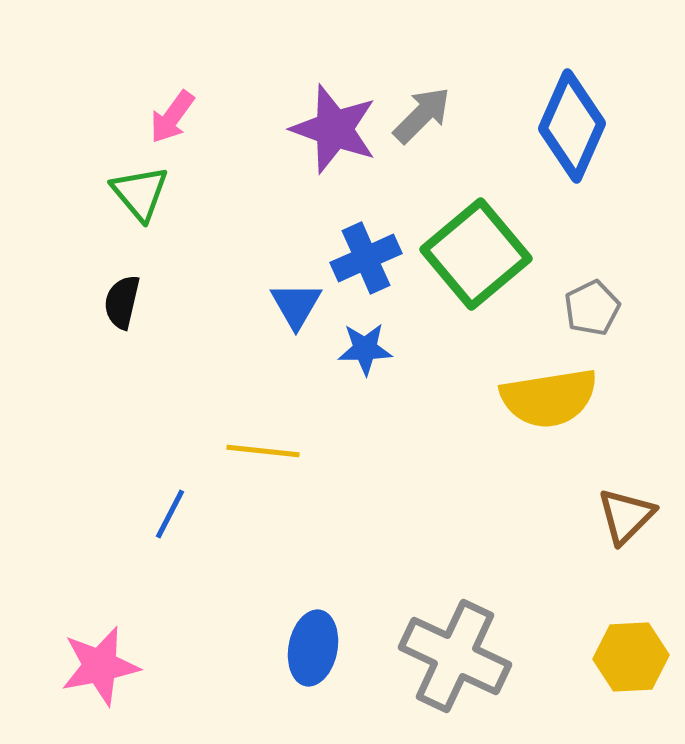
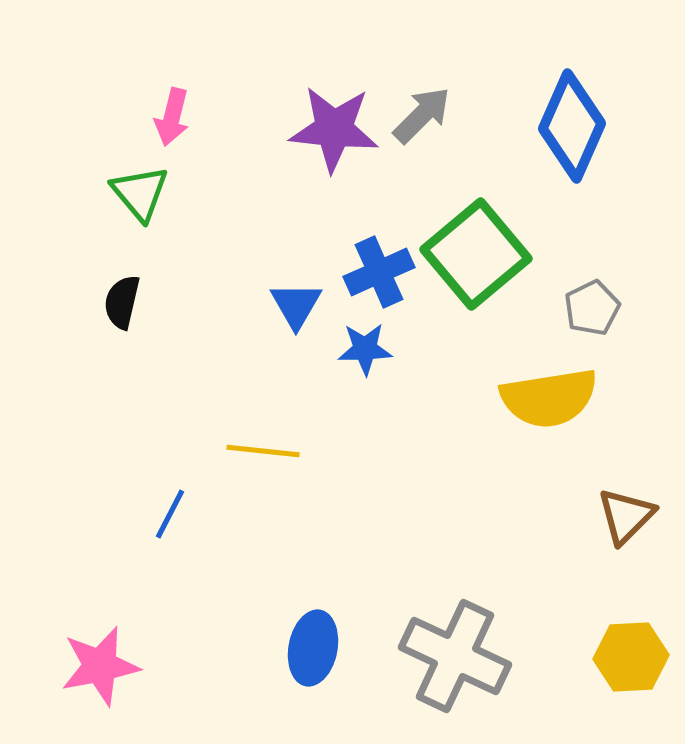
pink arrow: rotated 22 degrees counterclockwise
purple star: rotated 14 degrees counterclockwise
blue cross: moved 13 px right, 14 px down
